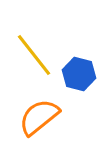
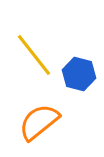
orange semicircle: moved 5 px down
